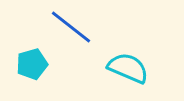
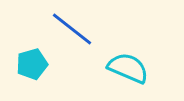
blue line: moved 1 px right, 2 px down
